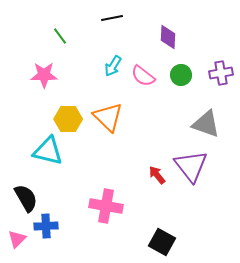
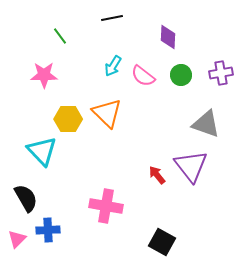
orange triangle: moved 1 px left, 4 px up
cyan triangle: moved 6 px left; rotated 32 degrees clockwise
blue cross: moved 2 px right, 4 px down
